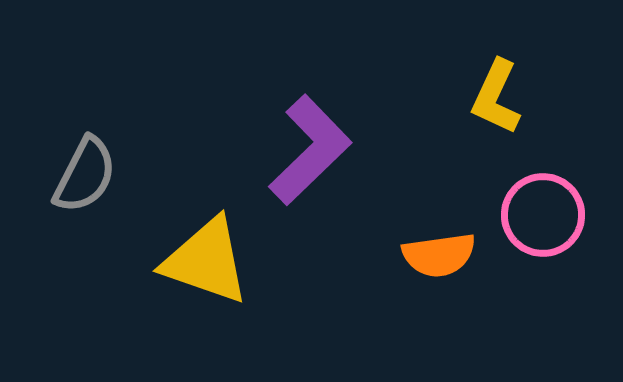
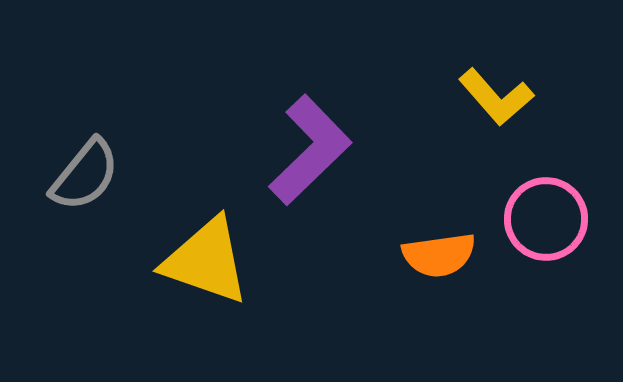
yellow L-shape: rotated 66 degrees counterclockwise
gray semicircle: rotated 12 degrees clockwise
pink circle: moved 3 px right, 4 px down
